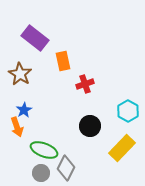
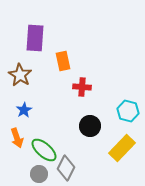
purple rectangle: rotated 56 degrees clockwise
brown star: moved 1 px down
red cross: moved 3 px left, 3 px down; rotated 24 degrees clockwise
cyan hexagon: rotated 15 degrees counterclockwise
orange arrow: moved 11 px down
green ellipse: rotated 20 degrees clockwise
gray circle: moved 2 px left, 1 px down
